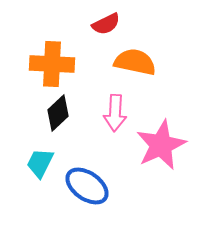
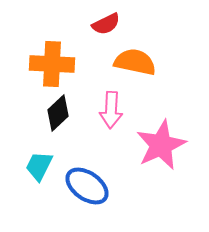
pink arrow: moved 4 px left, 3 px up
cyan trapezoid: moved 1 px left, 3 px down
